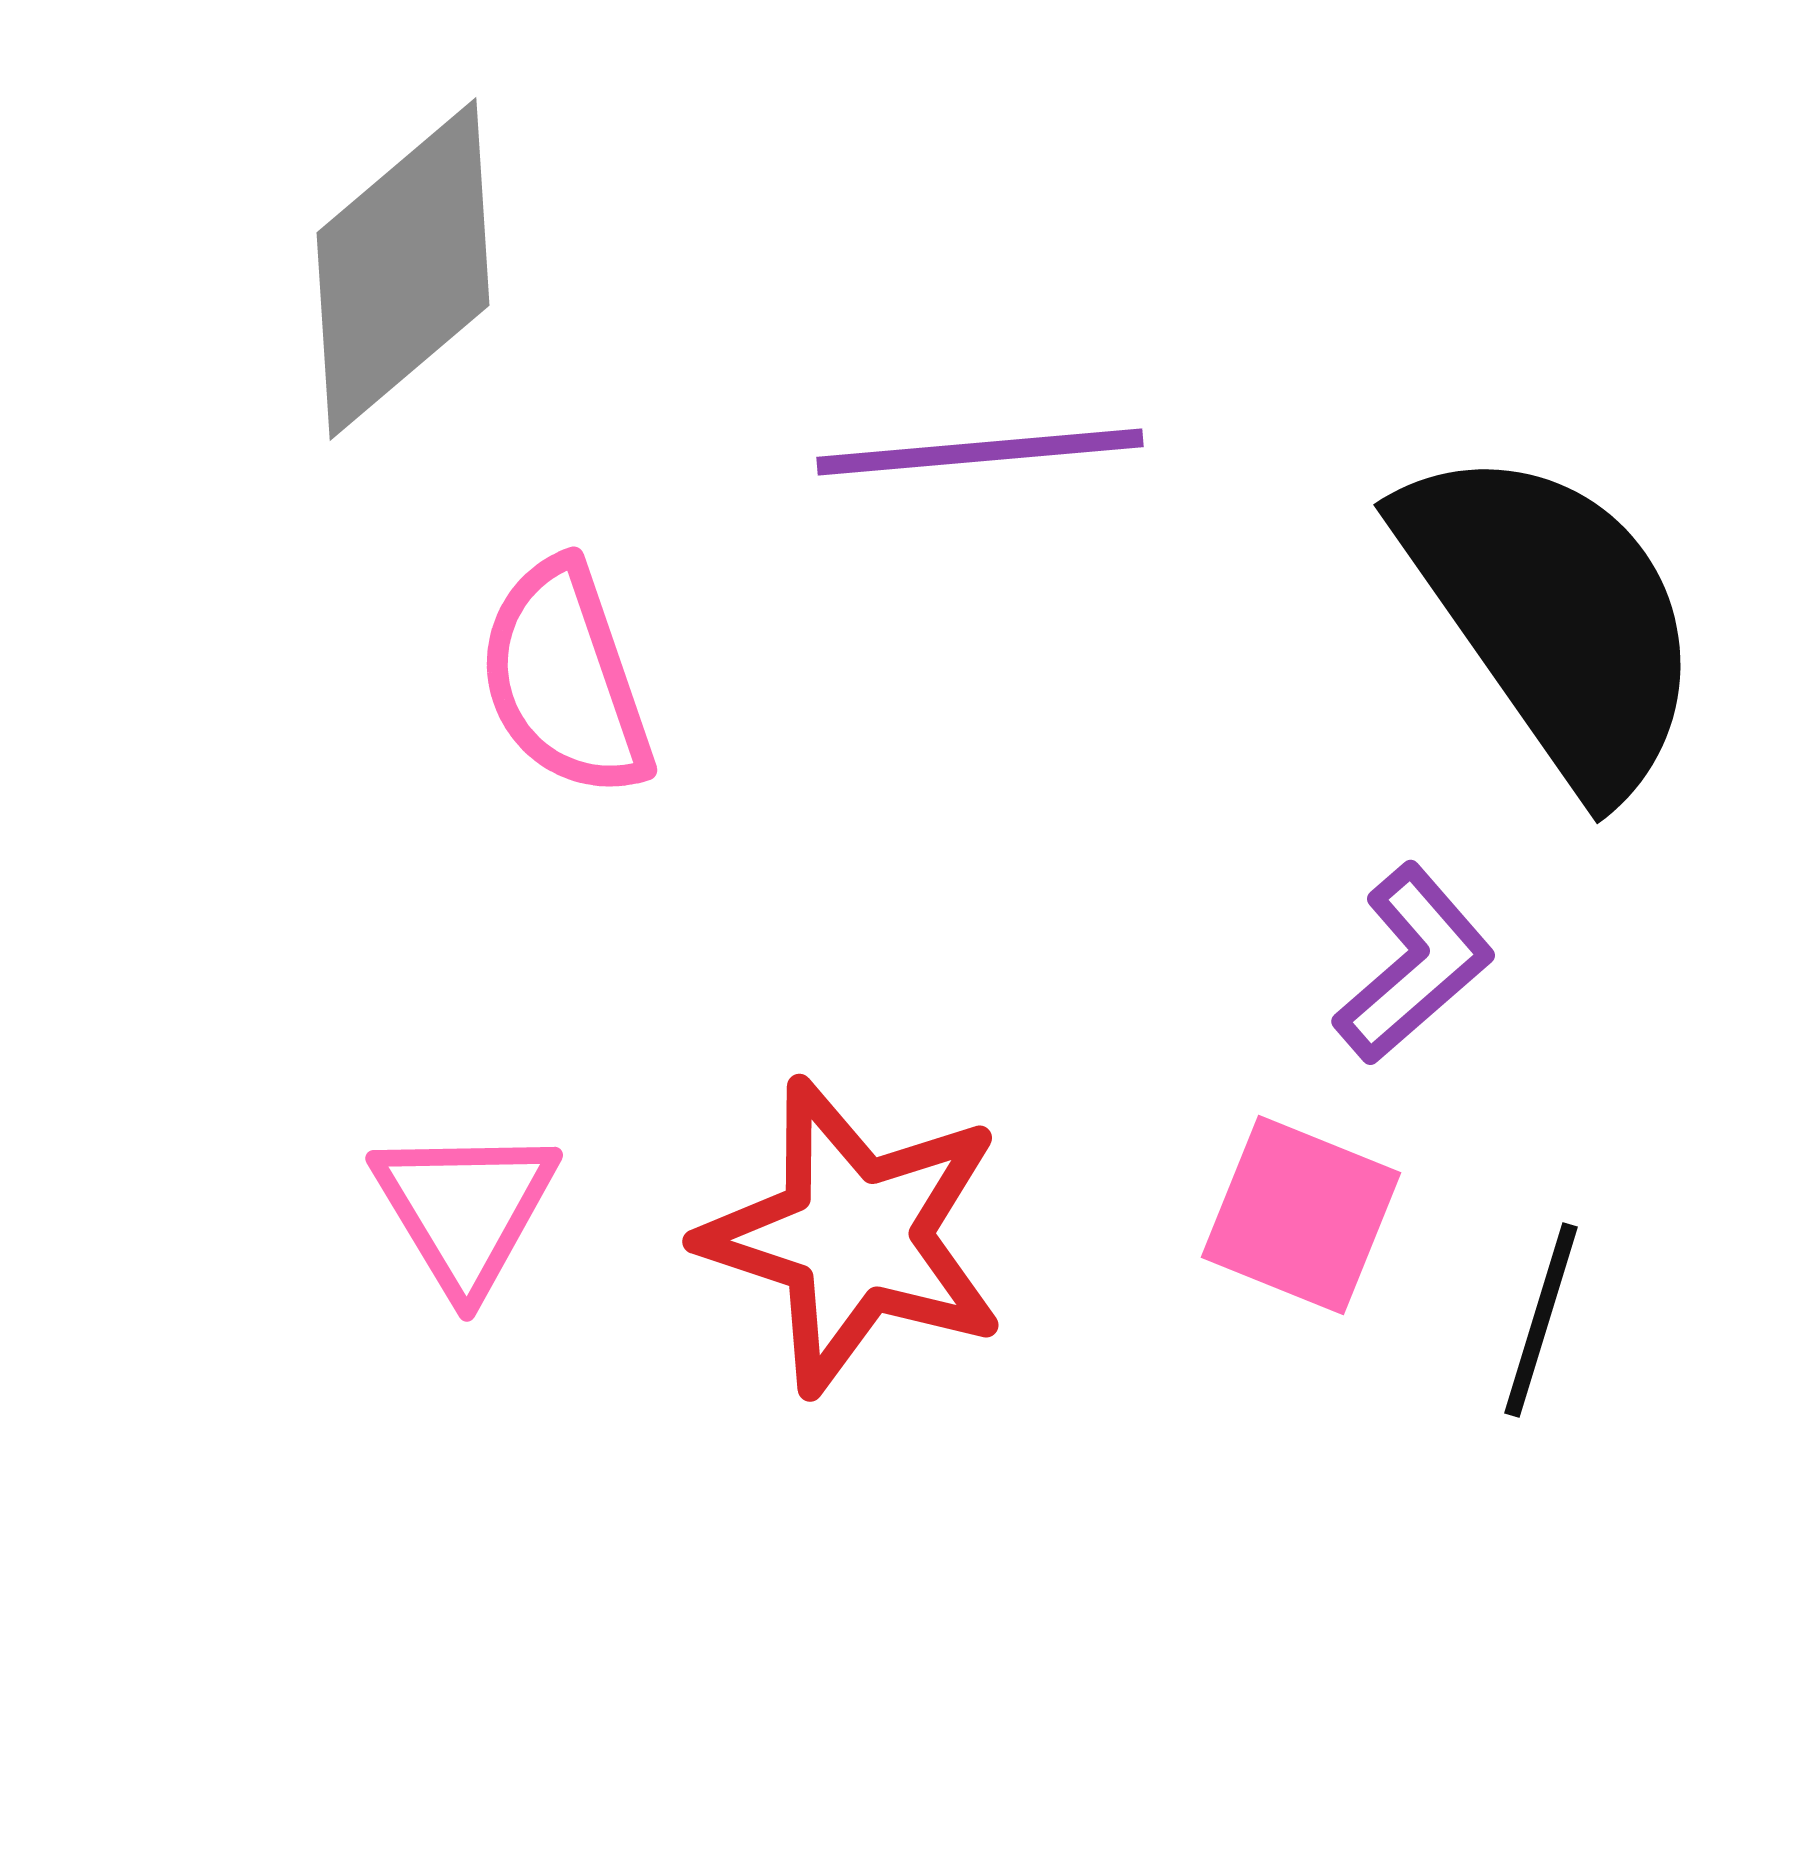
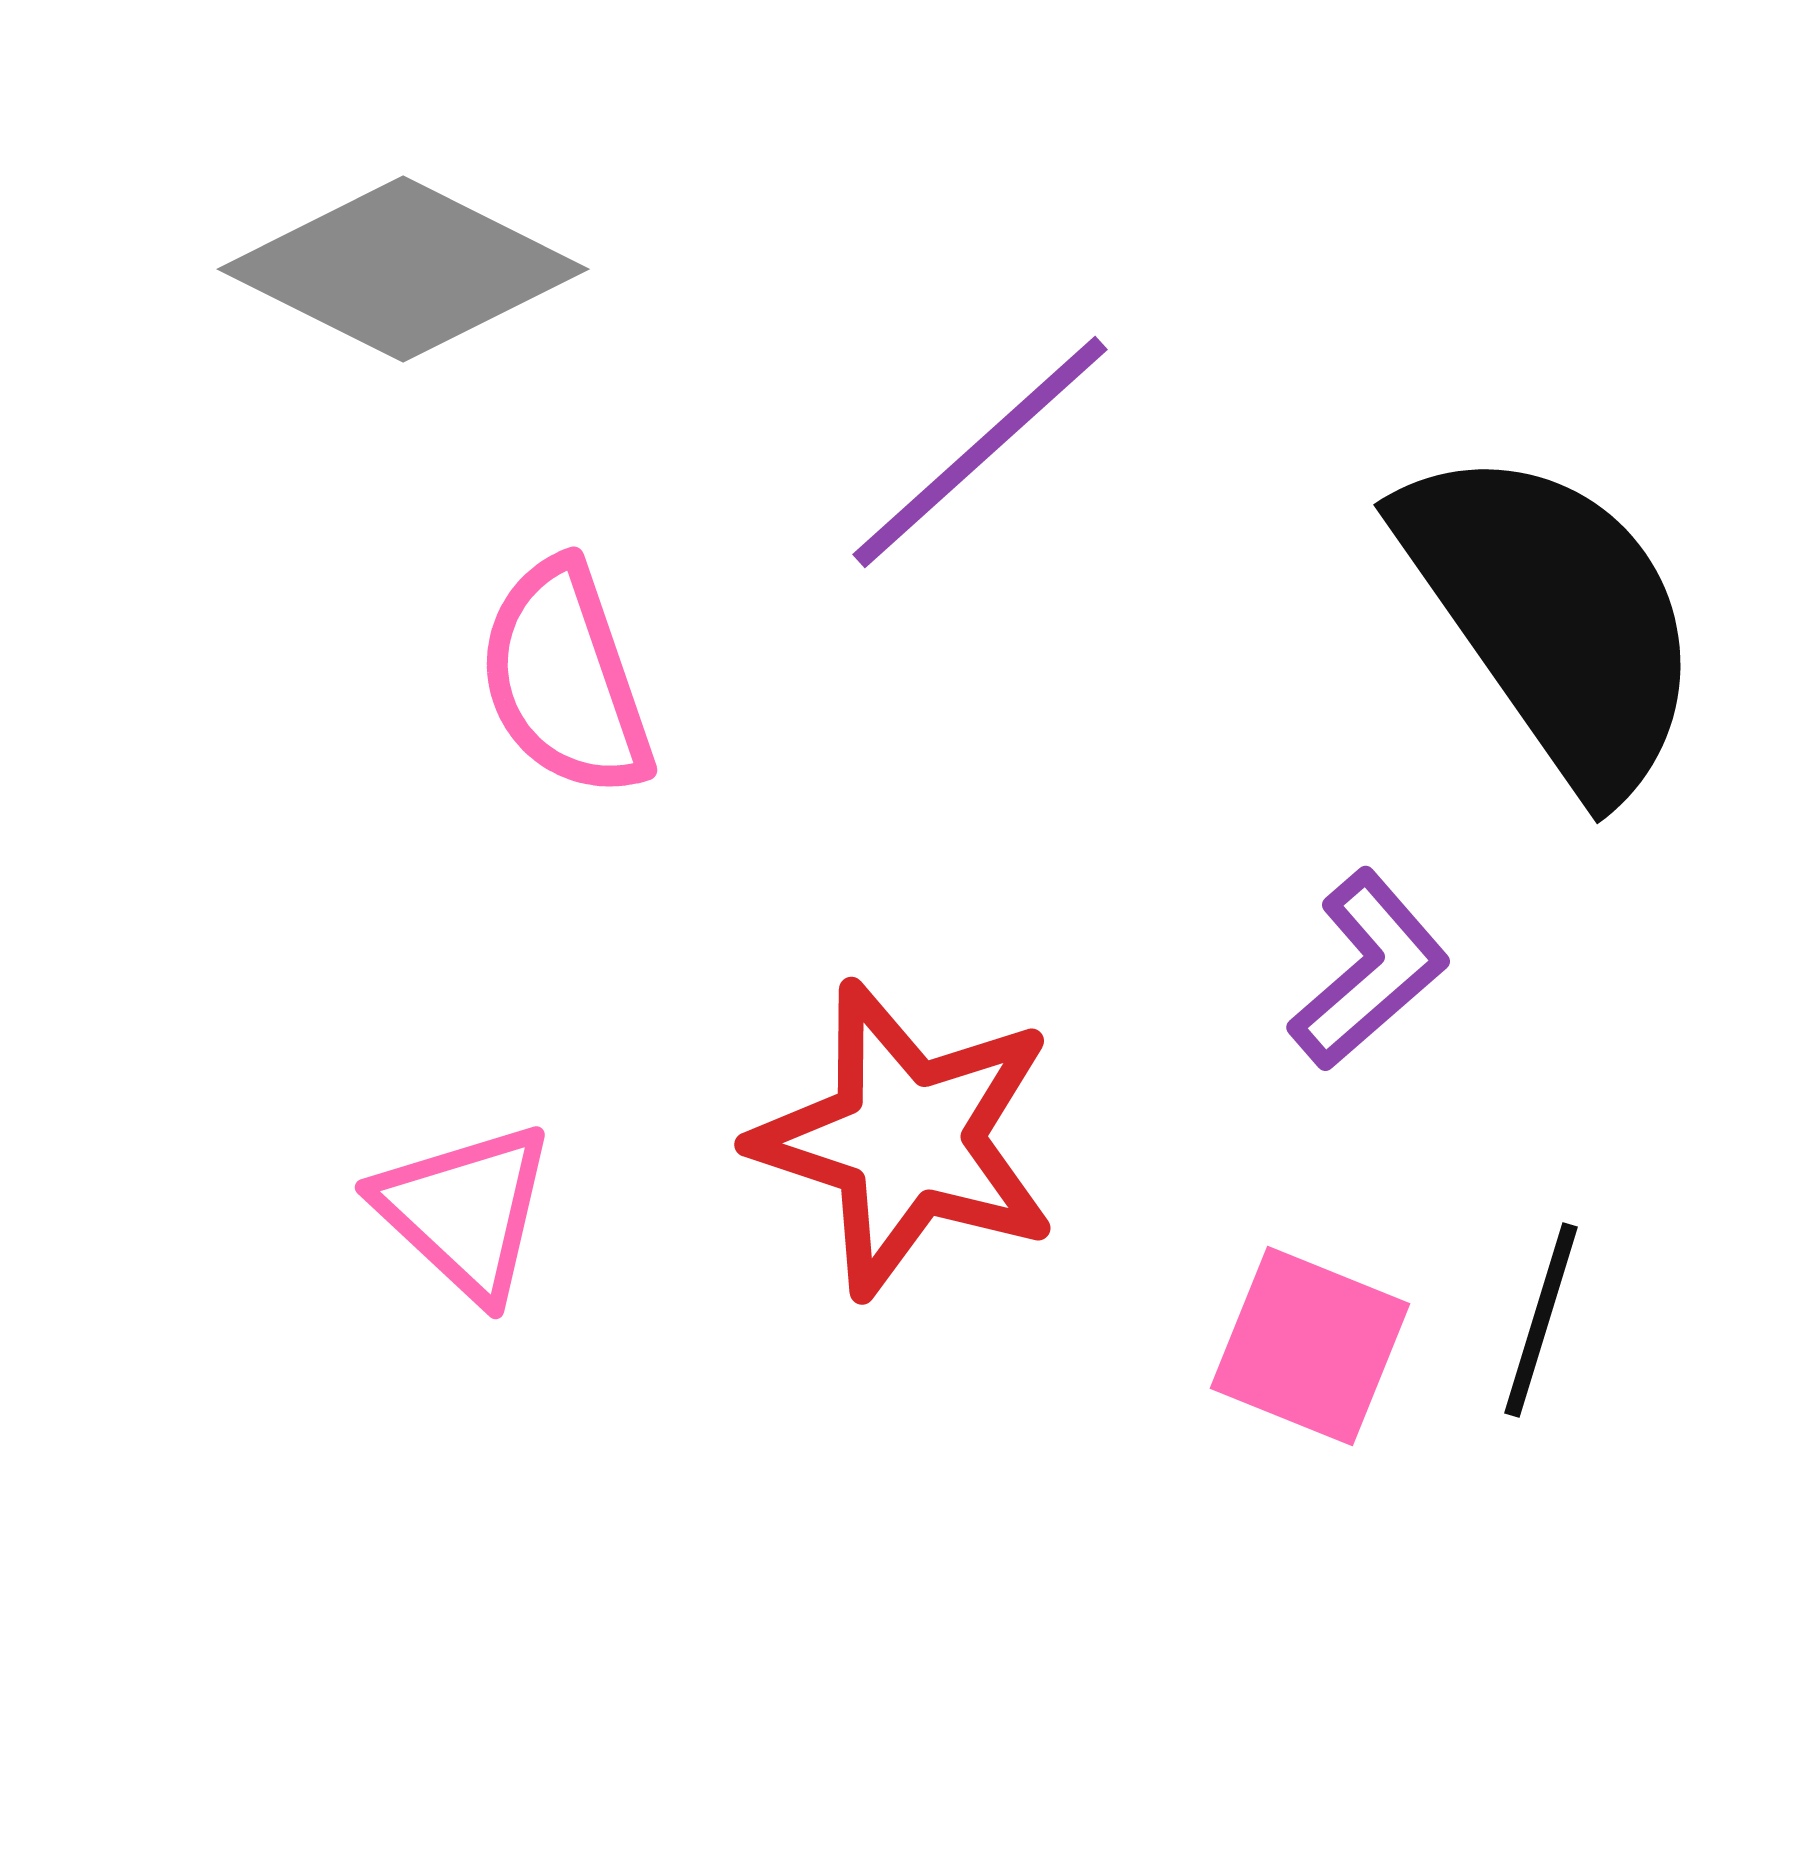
gray diamond: rotated 67 degrees clockwise
purple line: rotated 37 degrees counterclockwise
purple L-shape: moved 45 px left, 6 px down
pink triangle: moved 2 px down; rotated 16 degrees counterclockwise
pink square: moved 9 px right, 131 px down
red star: moved 52 px right, 97 px up
